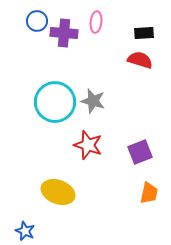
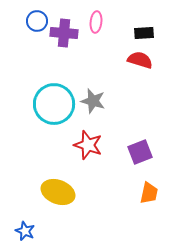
cyan circle: moved 1 px left, 2 px down
